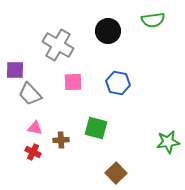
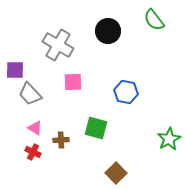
green semicircle: moved 1 px right; rotated 60 degrees clockwise
blue hexagon: moved 8 px right, 9 px down
pink triangle: rotated 21 degrees clockwise
green star: moved 1 px right, 3 px up; rotated 20 degrees counterclockwise
